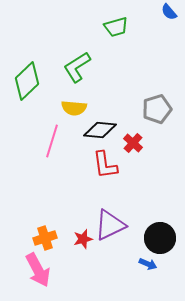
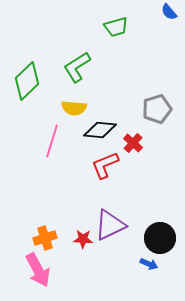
red L-shape: rotated 76 degrees clockwise
red star: rotated 18 degrees clockwise
blue arrow: moved 1 px right
